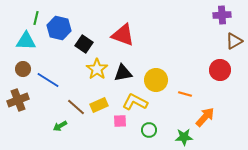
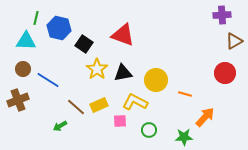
red circle: moved 5 px right, 3 px down
